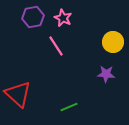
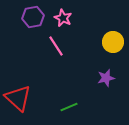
purple star: moved 4 px down; rotated 18 degrees counterclockwise
red triangle: moved 4 px down
